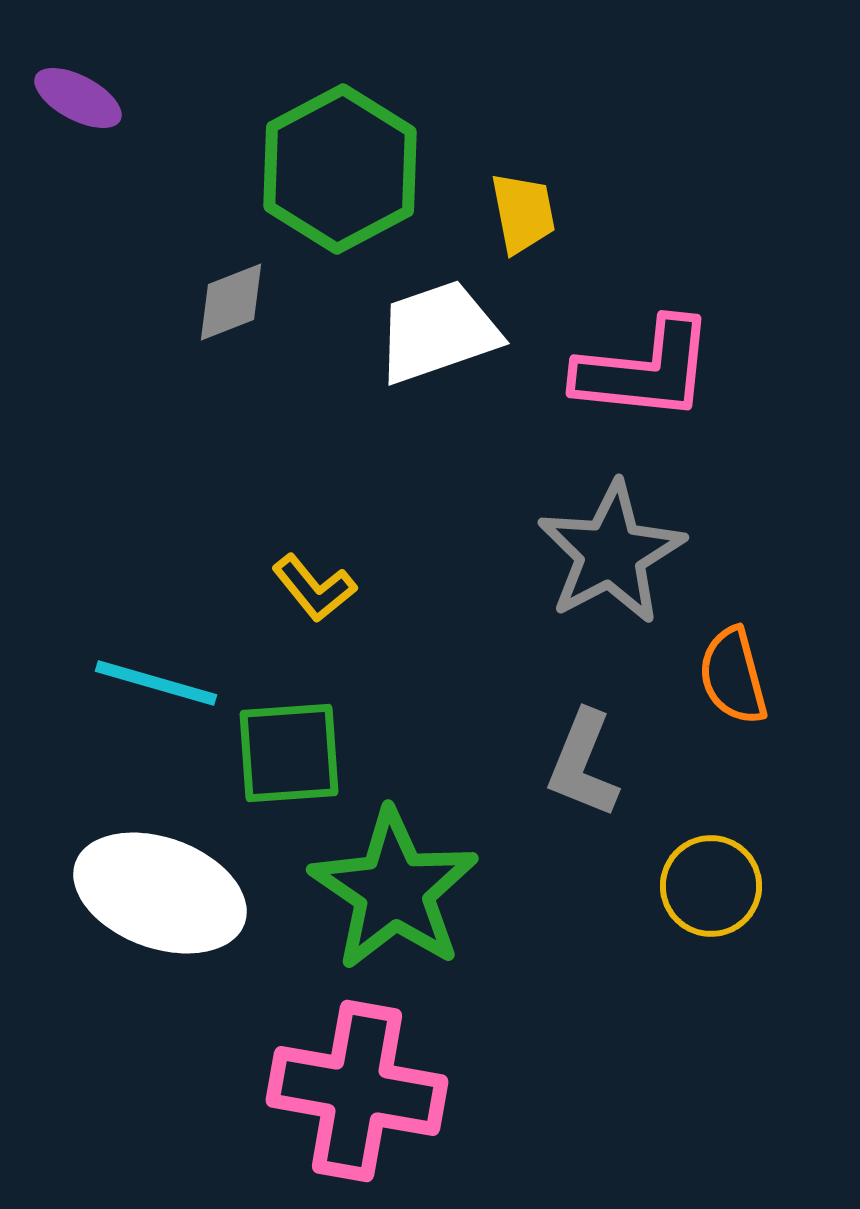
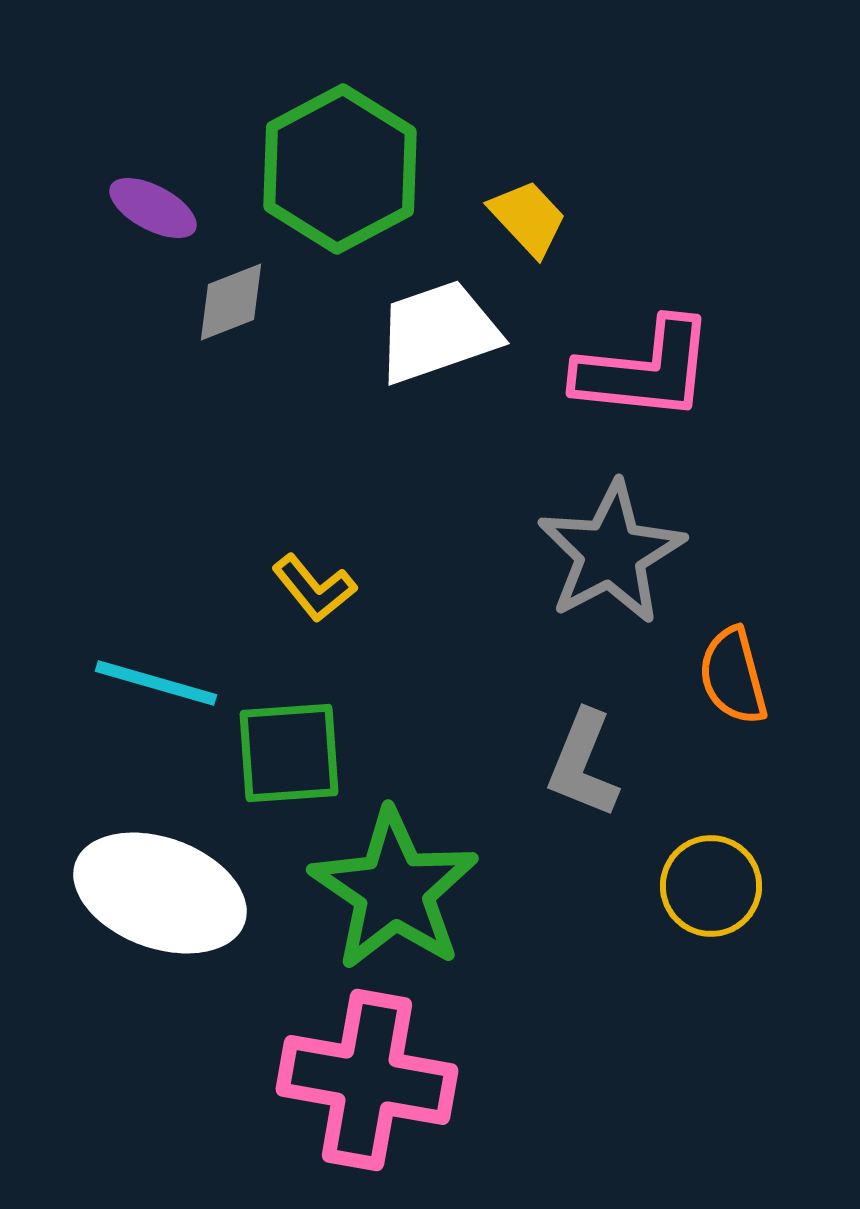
purple ellipse: moved 75 px right, 110 px down
yellow trapezoid: moved 5 px right, 5 px down; rotated 32 degrees counterclockwise
pink cross: moved 10 px right, 11 px up
